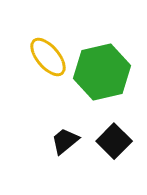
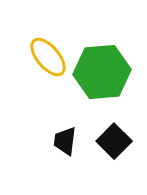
green hexagon: rotated 8 degrees clockwise
black trapezoid: rotated 44 degrees counterclockwise
